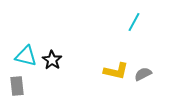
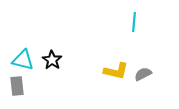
cyan line: rotated 24 degrees counterclockwise
cyan triangle: moved 3 px left, 4 px down
